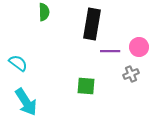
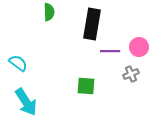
green semicircle: moved 5 px right
